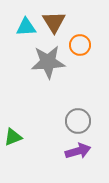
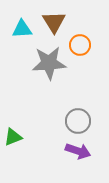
cyan triangle: moved 4 px left, 2 px down
gray star: moved 1 px right, 1 px down
purple arrow: rotated 35 degrees clockwise
